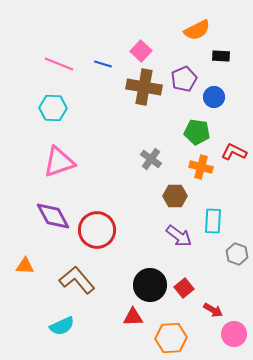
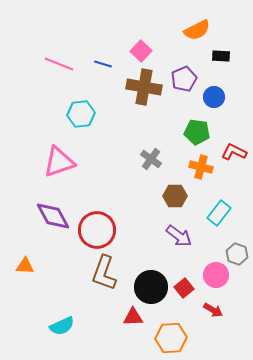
cyan hexagon: moved 28 px right, 6 px down; rotated 8 degrees counterclockwise
cyan rectangle: moved 6 px right, 8 px up; rotated 35 degrees clockwise
brown L-shape: moved 27 px right, 7 px up; rotated 120 degrees counterclockwise
black circle: moved 1 px right, 2 px down
pink circle: moved 18 px left, 59 px up
